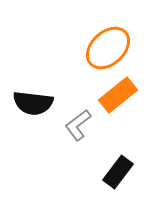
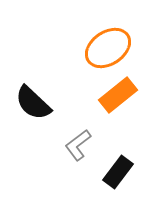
orange ellipse: rotated 9 degrees clockwise
black semicircle: rotated 36 degrees clockwise
gray L-shape: moved 20 px down
